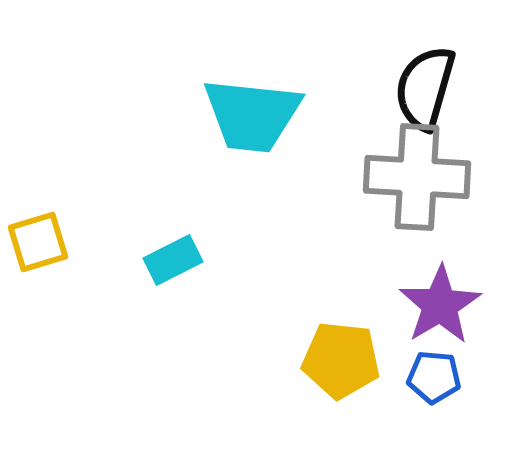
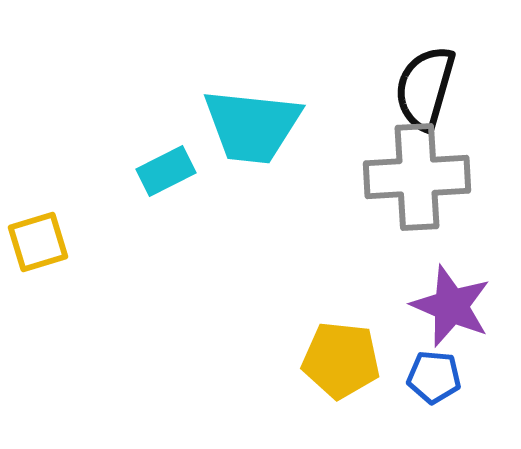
cyan trapezoid: moved 11 px down
gray cross: rotated 6 degrees counterclockwise
cyan rectangle: moved 7 px left, 89 px up
purple star: moved 11 px right, 1 px down; rotated 18 degrees counterclockwise
